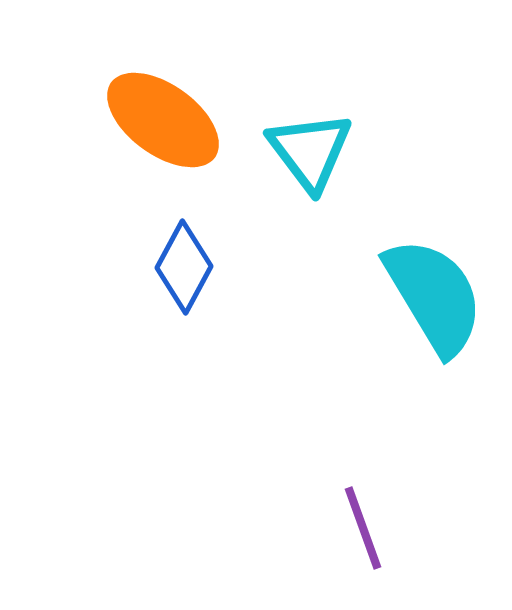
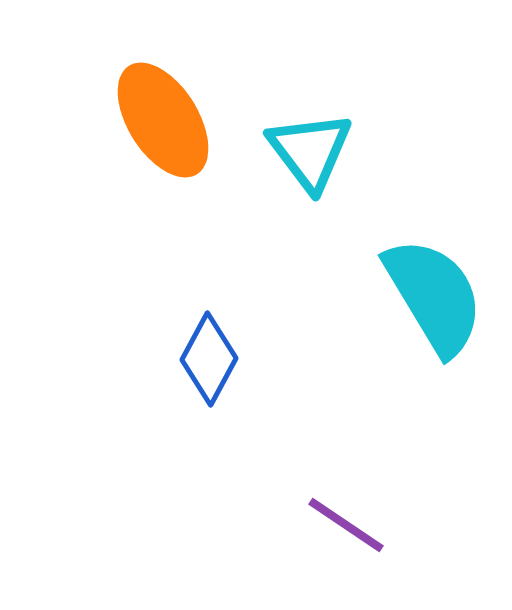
orange ellipse: rotated 22 degrees clockwise
blue diamond: moved 25 px right, 92 px down
purple line: moved 17 px left, 3 px up; rotated 36 degrees counterclockwise
